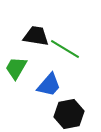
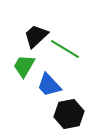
black trapezoid: rotated 52 degrees counterclockwise
green trapezoid: moved 8 px right, 2 px up
blue trapezoid: rotated 96 degrees clockwise
